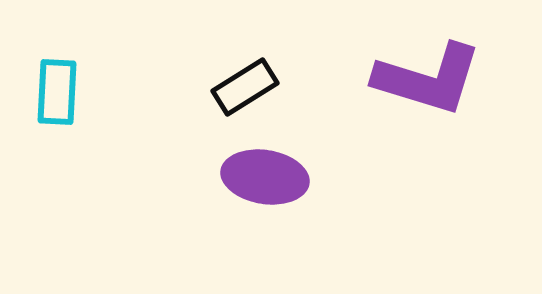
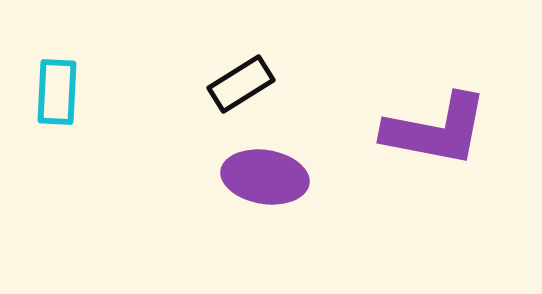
purple L-shape: moved 8 px right, 51 px down; rotated 6 degrees counterclockwise
black rectangle: moved 4 px left, 3 px up
